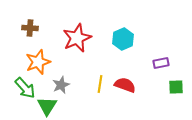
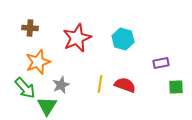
cyan hexagon: rotated 20 degrees counterclockwise
